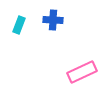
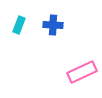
blue cross: moved 5 px down
